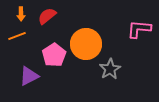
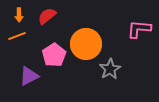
orange arrow: moved 2 px left, 1 px down
